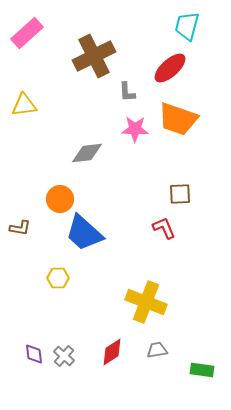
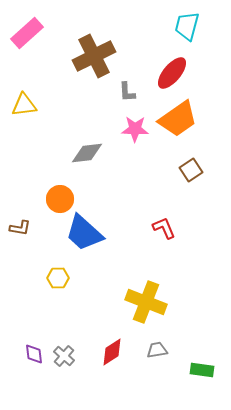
red ellipse: moved 2 px right, 5 px down; rotated 8 degrees counterclockwise
orange trapezoid: rotated 54 degrees counterclockwise
brown square: moved 11 px right, 24 px up; rotated 30 degrees counterclockwise
